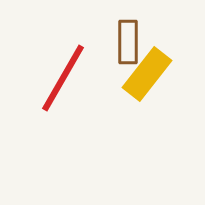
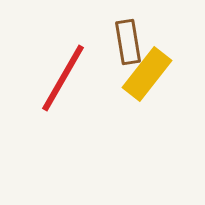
brown rectangle: rotated 9 degrees counterclockwise
